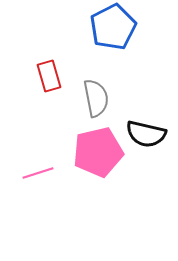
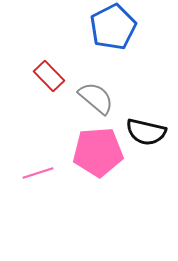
red rectangle: rotated 28 degrees counterclockwise
gray semicircle: rotated 39 degrees counterclockwise
black semicircle: moved 2 px up
pink pentagon: rotated 9 degrees clockwise
